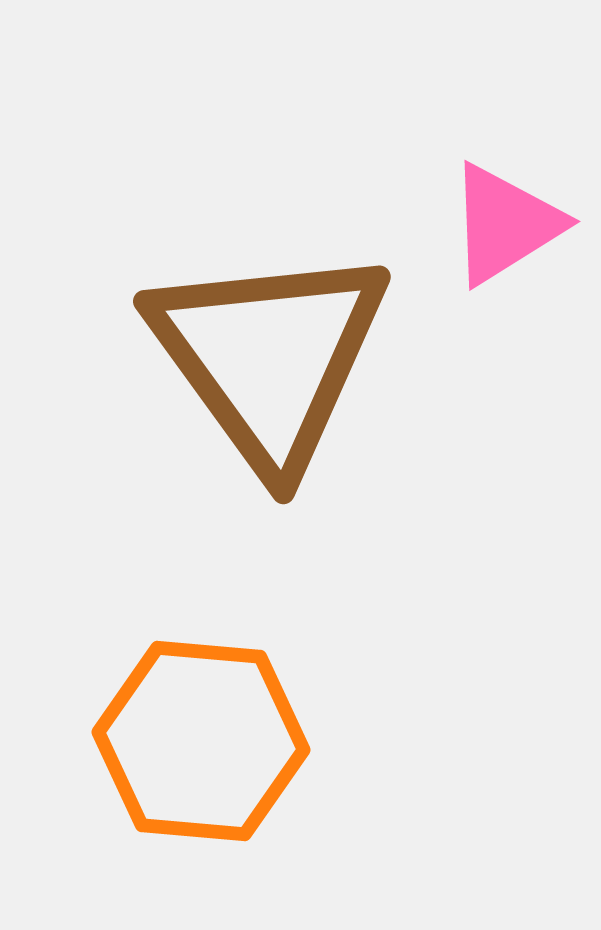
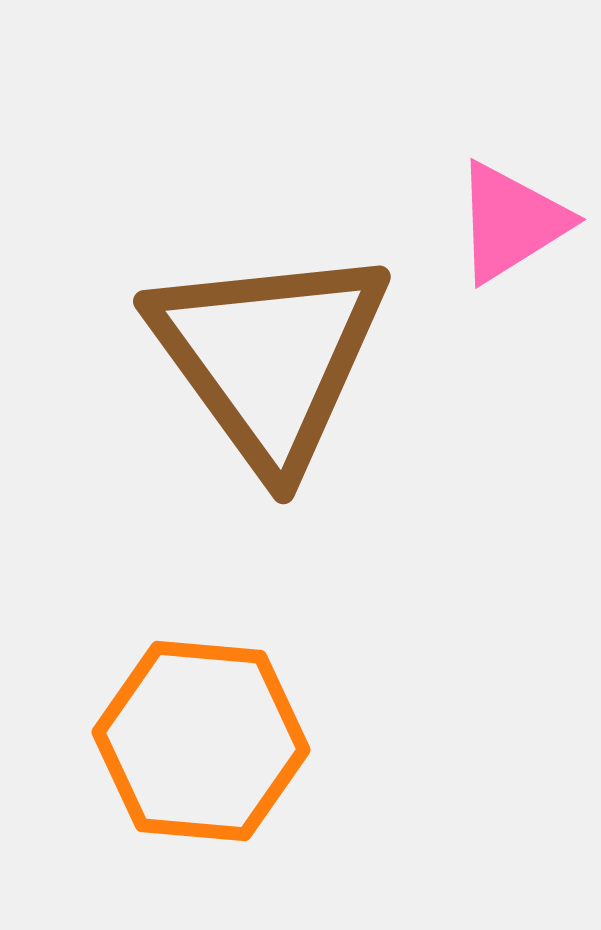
pink triangle: moved 6 px right, 2 px up
